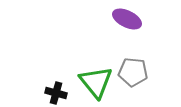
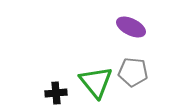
purple ellipse: moved 4 px right, 8 px down
black cross: rotated 20 degrees counterclockwise
